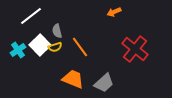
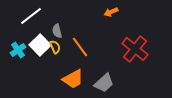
orange arrow: moved 3 px left
yellow semicircle: rotated 96 degrees counterclockwise
orange trapezoid: rotated 130 degrees clockwise
